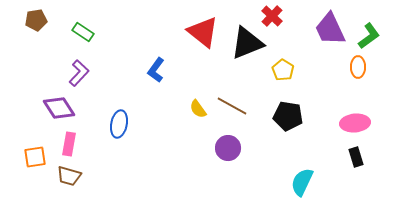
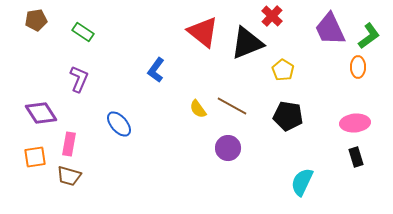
purple L-shape: moved 6 px down; rotated 20 degrees counterclockwise
purple diamond: moved 18 px left, 5 px down
blue ellipse: rotated 52 degrees counterclockwise
